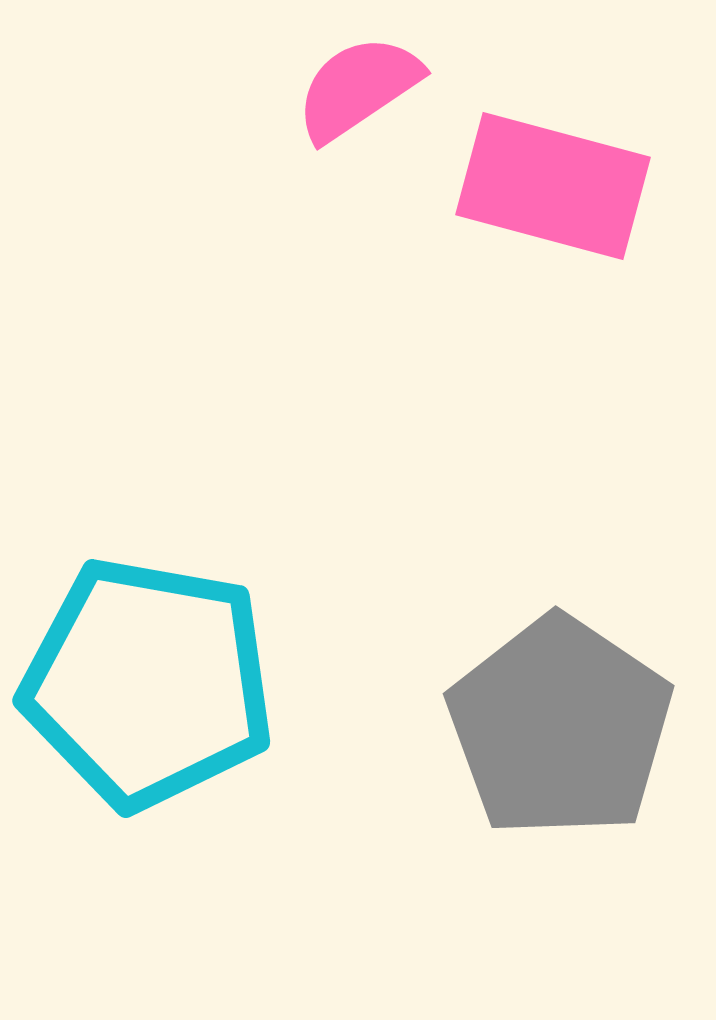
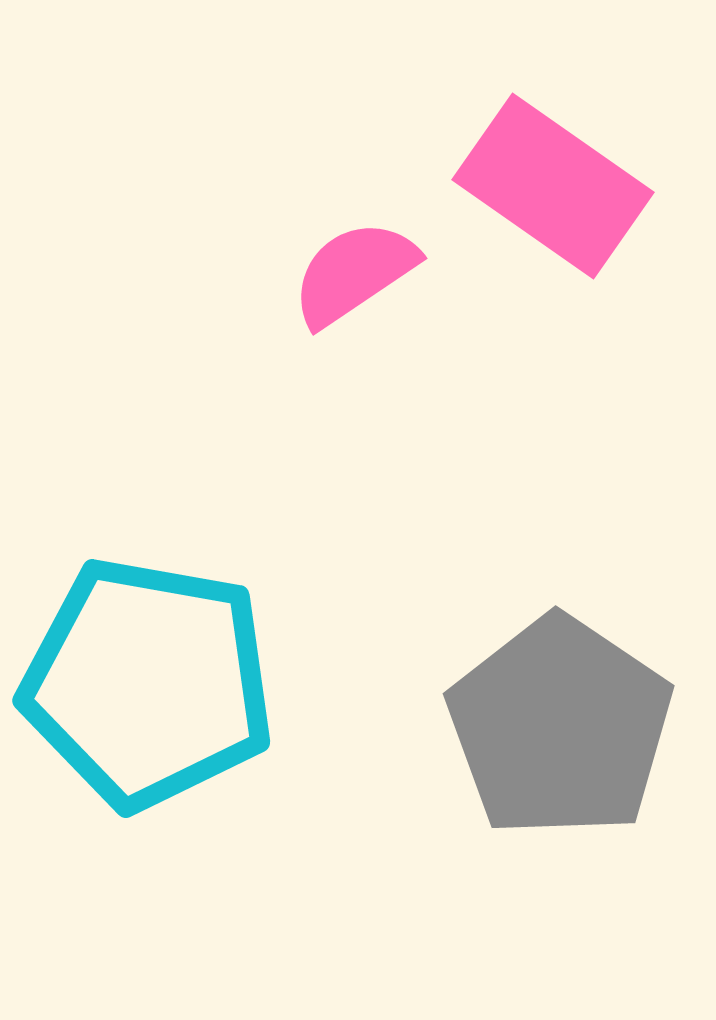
pink semicircle: moved 4 px left, 185 px down
pink rectangle: rotated 20 degrees clockwise
